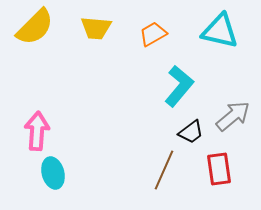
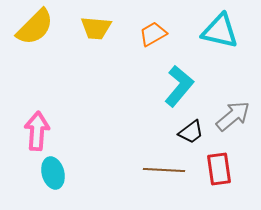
brown line: rotated 69 degrees clockwise
